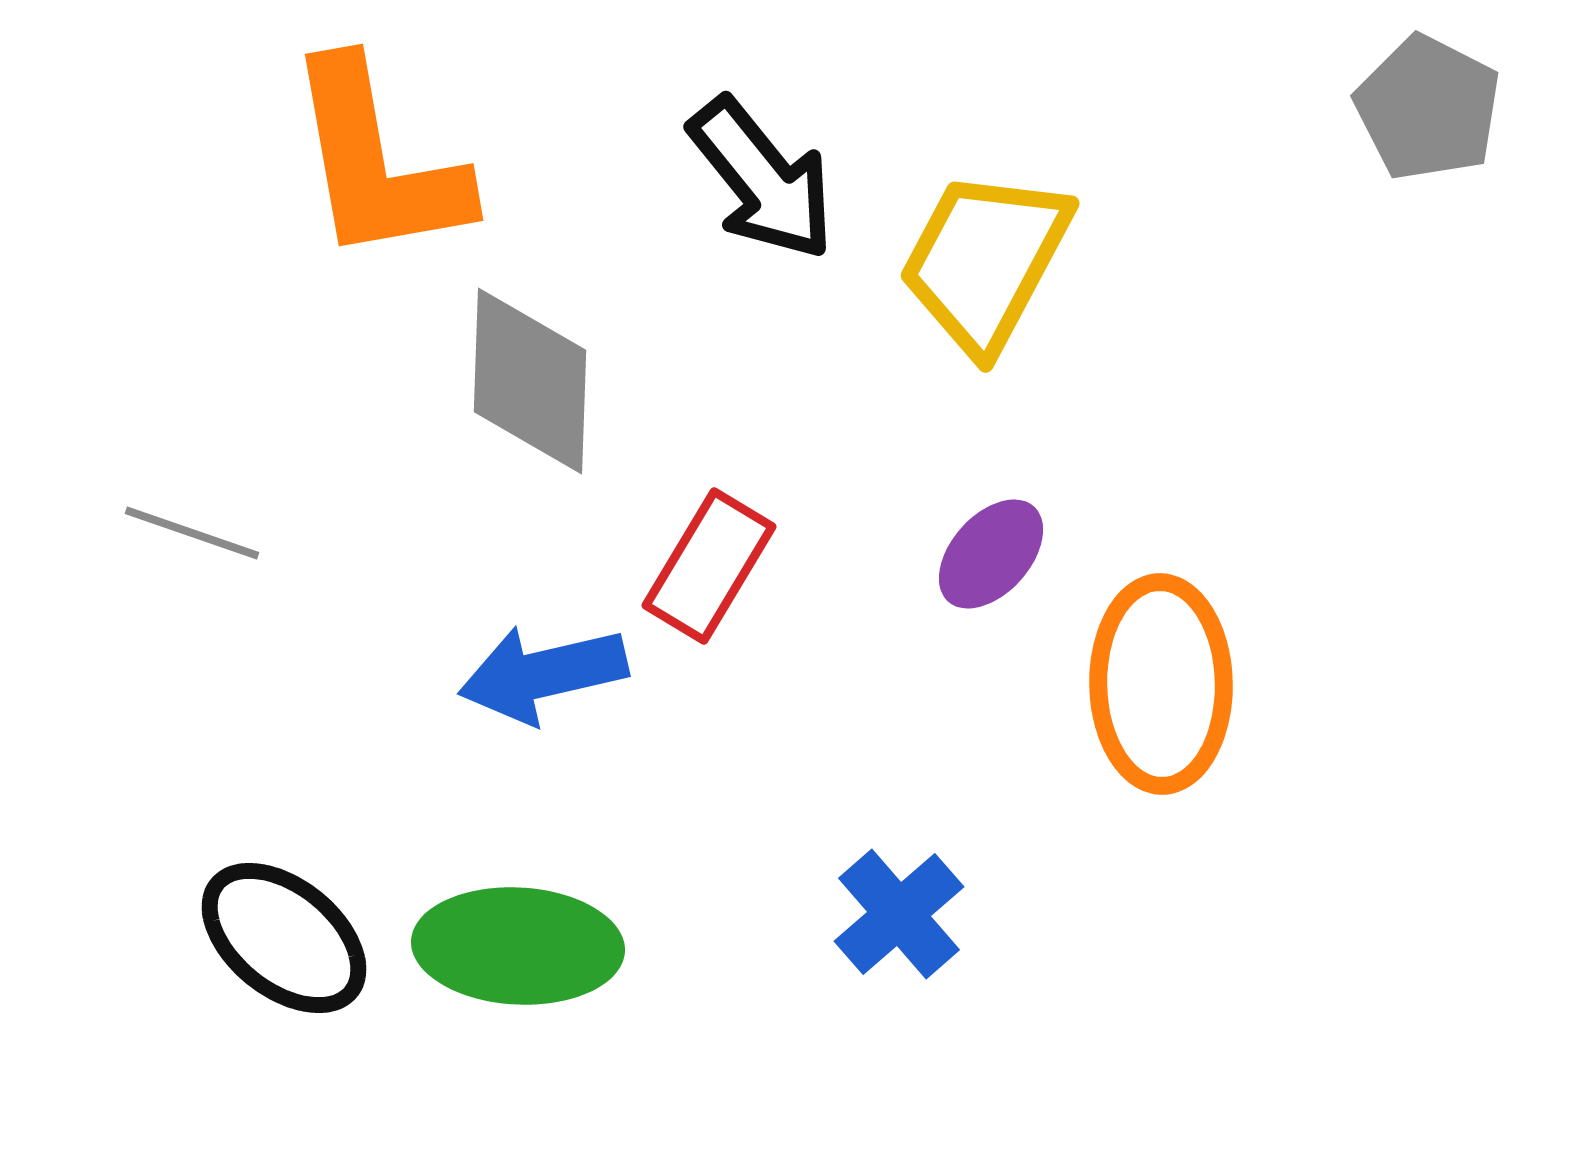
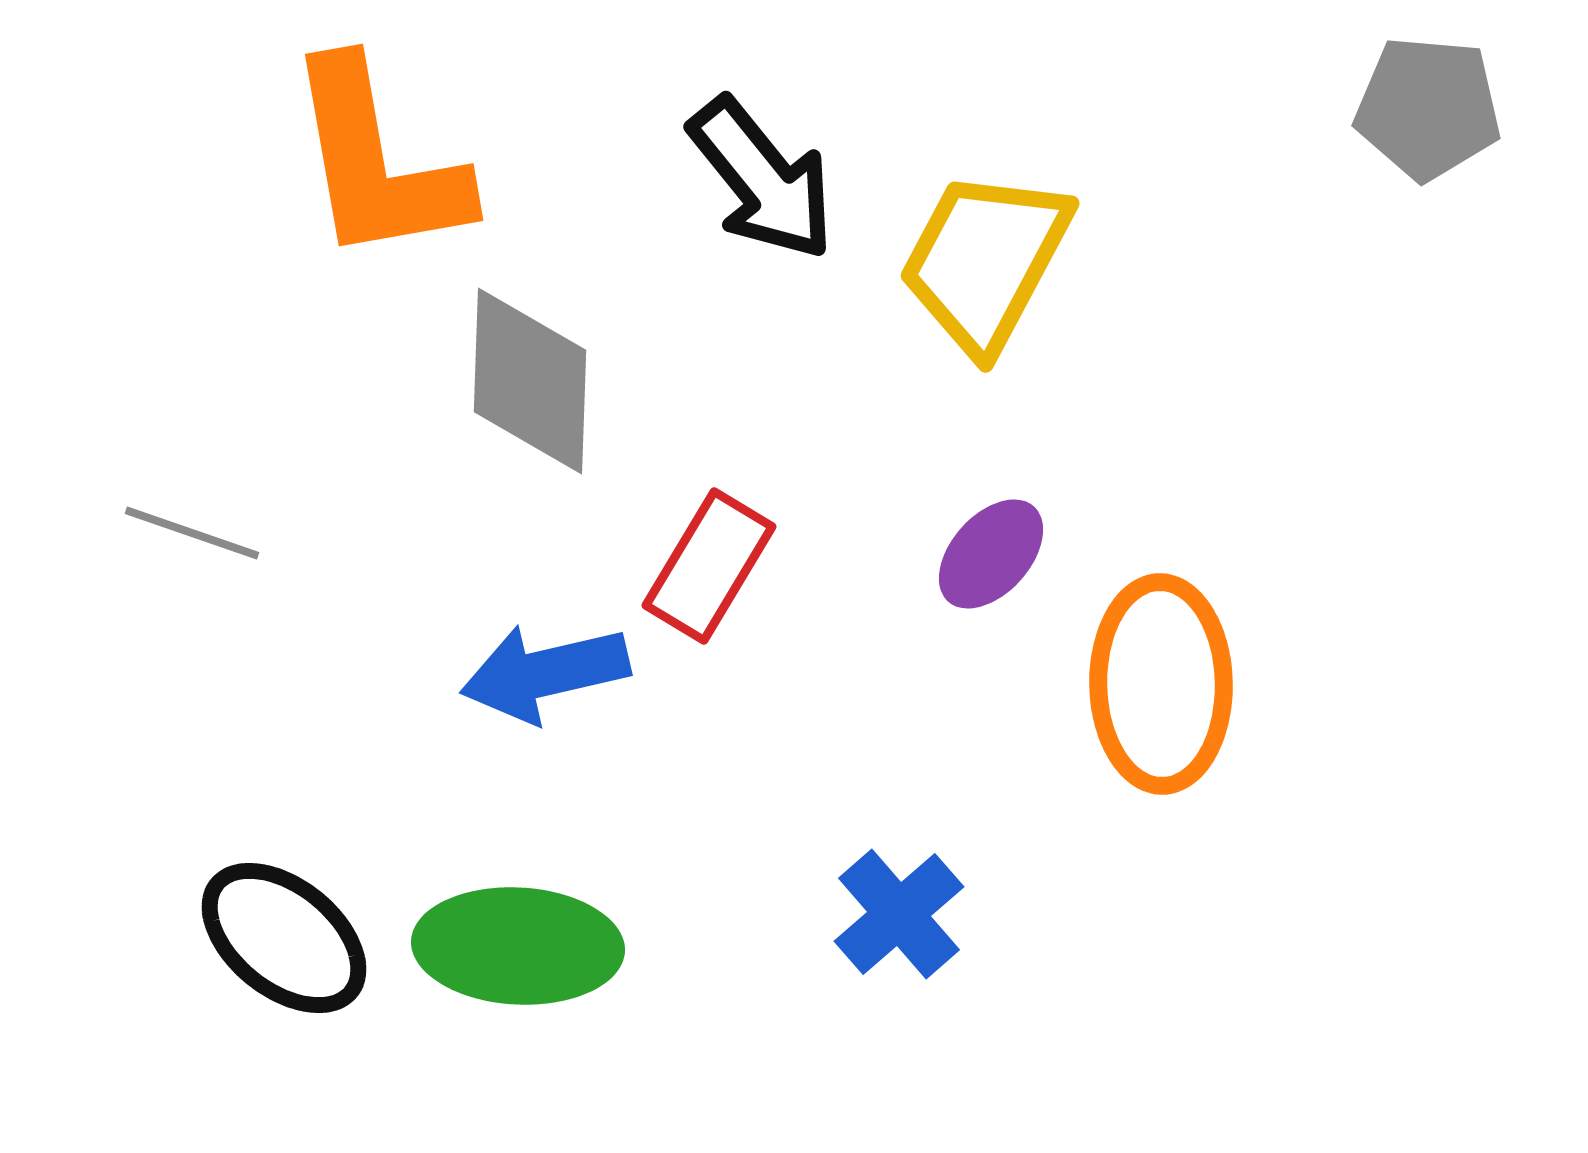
gray pentagon: rotated 22 degrees counterclockwise
blue arrow: moved 2 px right, 1 px up
